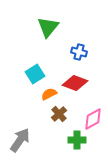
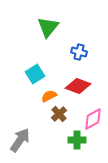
red diamond: moved 3 px right, 3 px down
orange semicircle: moved 2 px down
